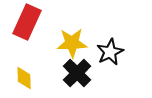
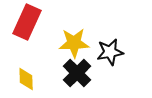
yellow star: moved 2 px right
black star: rotated 16 degrees clockwise
yellow diamond: moved 2 px right, 1 px down
